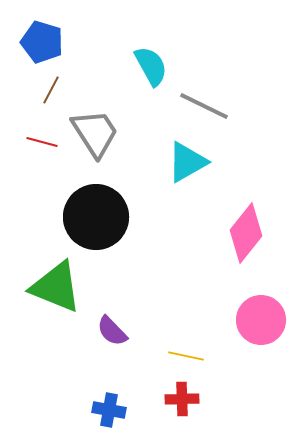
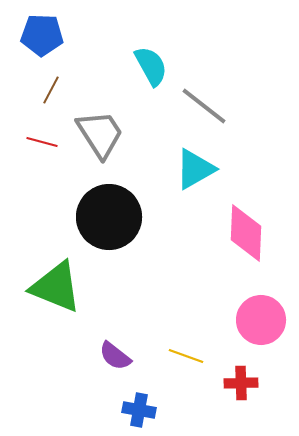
blue pentagon: moved 7 px up; rotated 15 degrees counterclockwise
gray line: rotated 12 degrees clockwise
gray trapezoid: moved 5 px right, 1 px down
cyan triangle: moved 8 px right, 7 px down
black circle: moved 13 px right
pink diamond: rotated 36 degrees counterclockwise
purple semicircle: moved 3 px right, 25 px down; rotated 8 degrees counterclockwise
yellow line: rotated 8 degrees clockwise
red cross: moved 59 px right, 16 px up
blue cross: moved 30 px right
